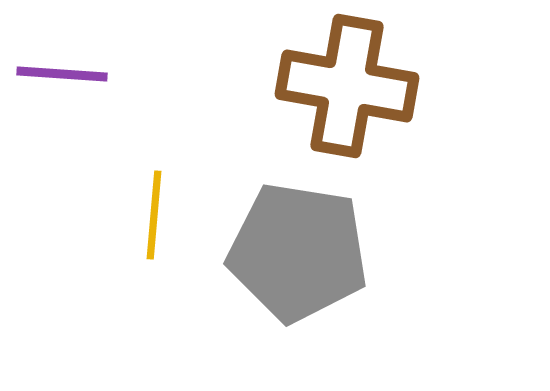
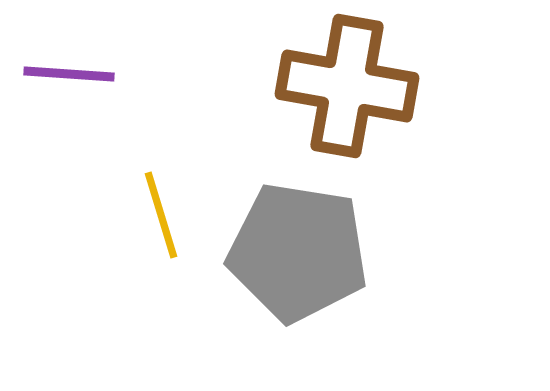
purple line: moved 7 px right
yellow line: moved 7 px right; rotated 22 degrees counterclockwise
